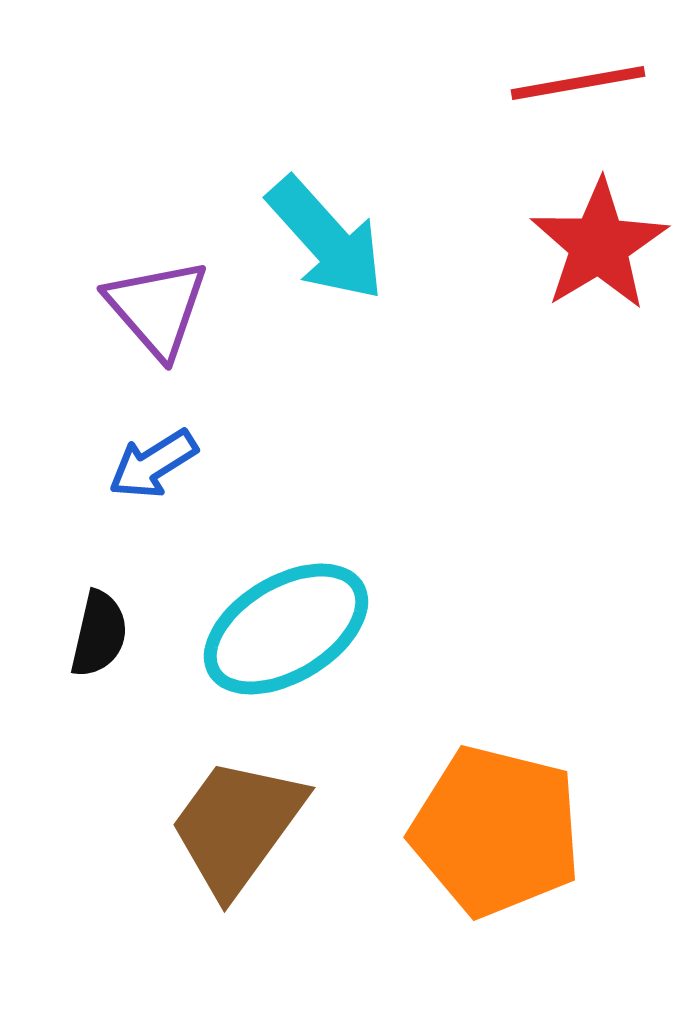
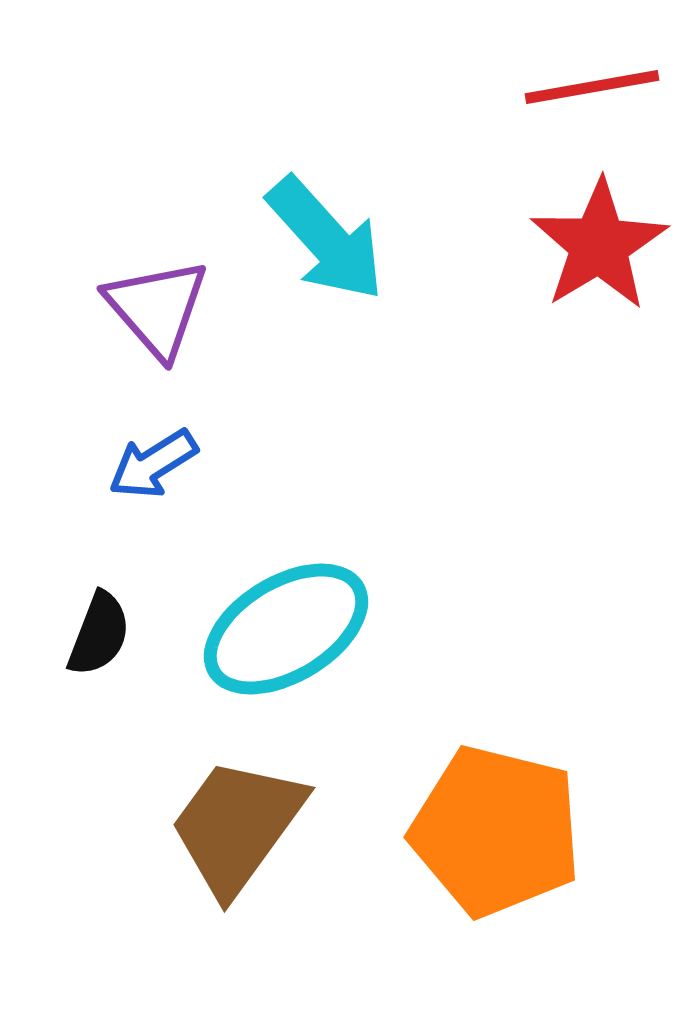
red line: moved 14 px right, 4 px down
black semicircle: rotated 8 degrees clockwise
